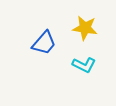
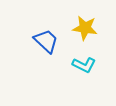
blue trapezoid: moved 2 px right, 2 px up; rotated 88 degrees counterclockwise
